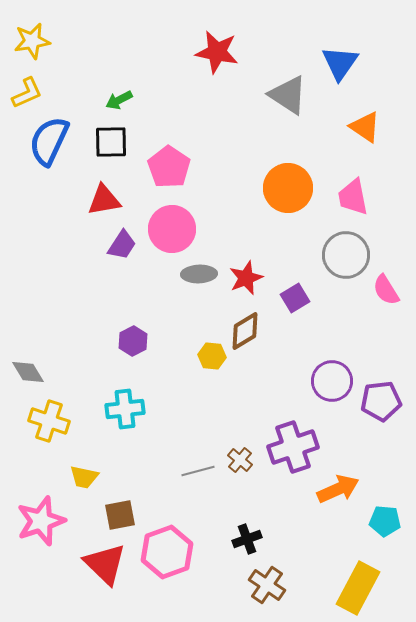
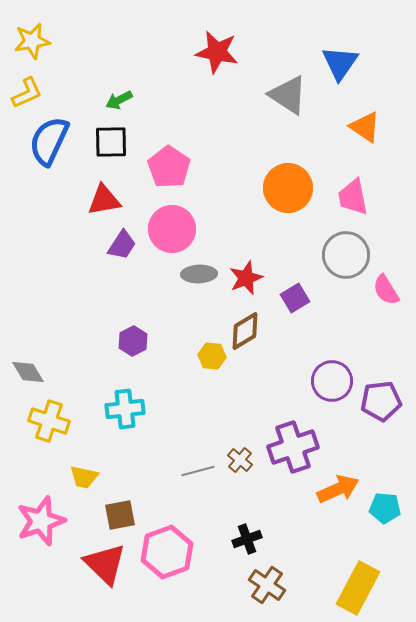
cyan pentagon at (385, 521): moved 13 px up
